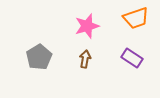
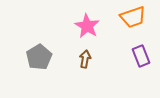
orange trapezoid: moved 3 px left, 1 px up
pink star: rotated 25 degrees counterclockwise
purple rectangle: moved 9 px right, 2 px up; rotated 35 degrees clockwise
